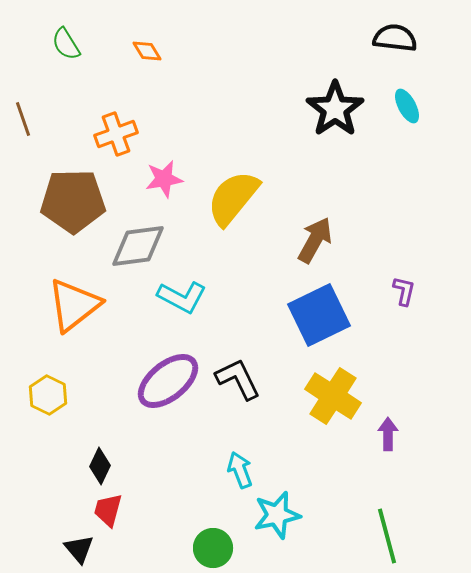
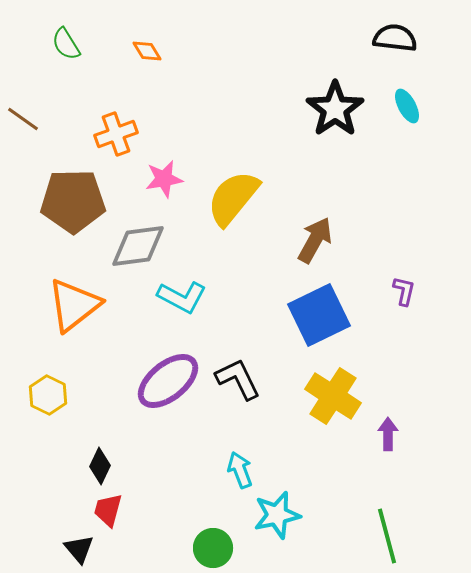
brown line: rotated 36 degrees counterclockwise
